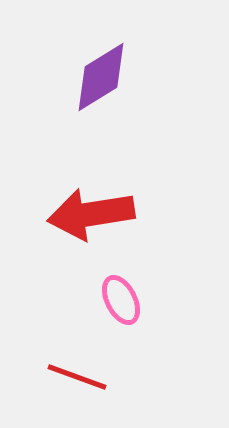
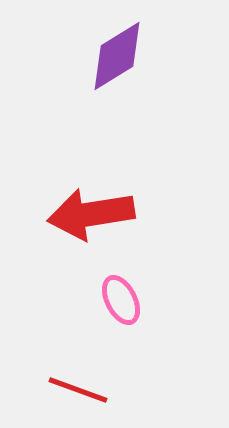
purple diamond: moved 16 px right, 21 px up
red line: moved 1 px right, 13 px down
